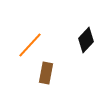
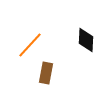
black diamond: rotated 40 degrees counterclockwise
